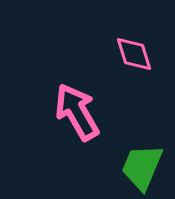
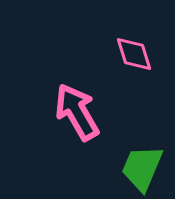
green trapezoid: moved 1 px down
